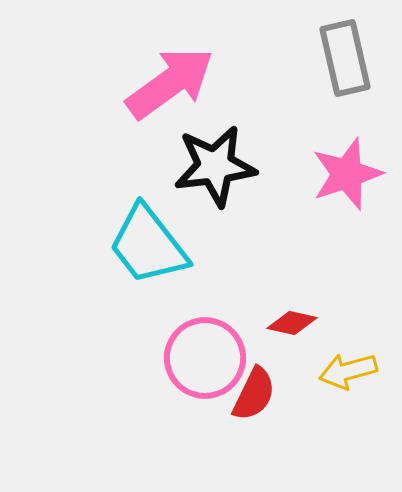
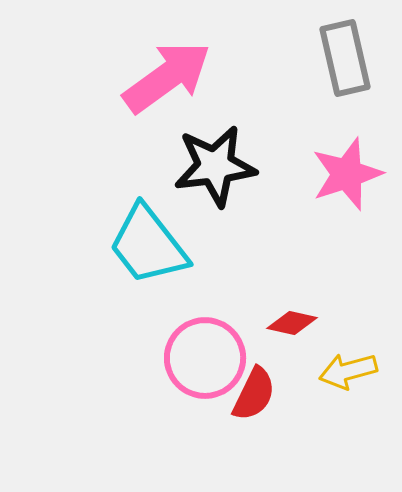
pink arrow: moved 3 px left, 6 px up
